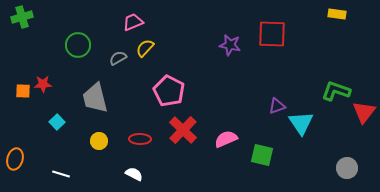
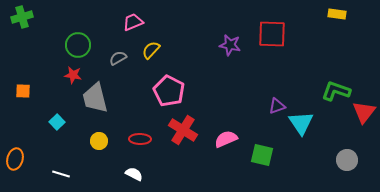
yellow semicircle: moved 6 px right, 2 px down
red star: moved 30 px right, 9 px up; rotated 12 degrees clockwise
red cross: rotated 12 degrees counterclockwise
gray circle: moved 8 px up
